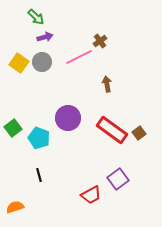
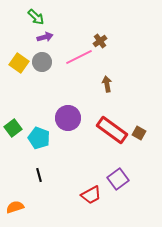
brown square: rotated 24 degrees counterclockwise
